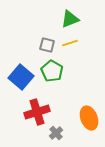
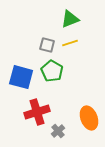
blue square: rotated 25 degrees counterclockwise
gray cross: moved 2 px right, 2 px up
